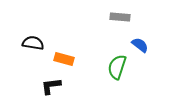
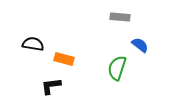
black semicircle: moved 1 px down
green semicircle: moved 1 px down
